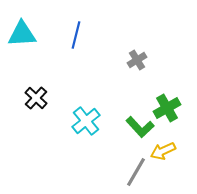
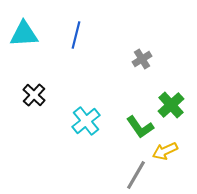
cyan triangle: moved 2 px right
gray cross: moved 5 px right, 1 px up
black cross: moved 2 px left, 3 px up
green cross: moved 4 px right, 3 px up; rotated 12 degrees counterclockwise
green L-shape: rotated 8 degrees clockwise
yellow arrow: moved 2 px right
gray line: moved 3 px down
